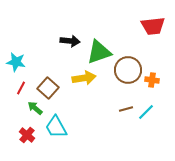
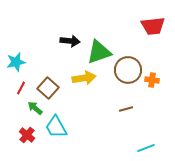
cyan star: rotated 24 degrees counterclockwise
cyan line: moved 36 px down; rotated 24 degrees clockwise
